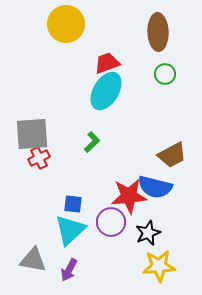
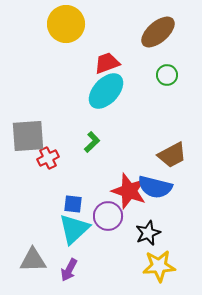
brown ellipse: rotated 51 degrees clockwise
green circle: moved 2 px right, 1 px down
cyan ellipse: rotated 12 degrees clockwise
gray square: moved 4 px left, 2 px down
red cross: moved 9 px right
red star: moved 5 px up; rotated 24 degrees clockwise
purple circle: moved 3 px left, 6 px up
cyan triangle: moved 4 px right, 1 px up
gray triangle: rotated 12 degrees counterclockwise
